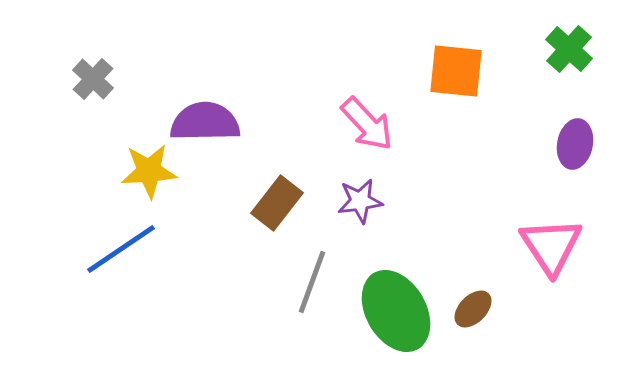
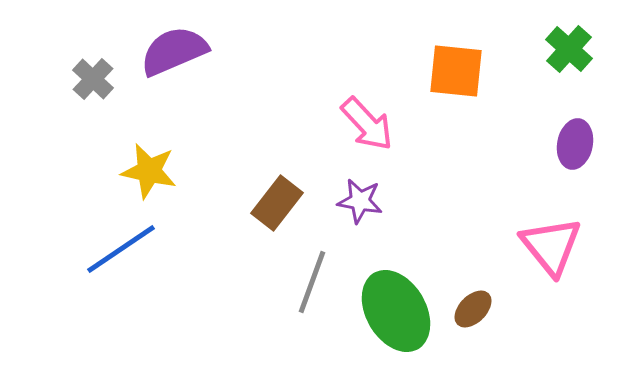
purple semicircle: moved 31 px left, 71 px up; rotated 22 degrees counterclockwise
yellow star: rotated 16 degrees clockwise
purple star: rotated 18 degrees clockwise
pink triangle: rotated 6 degrees counterclockwise
